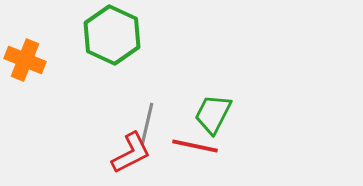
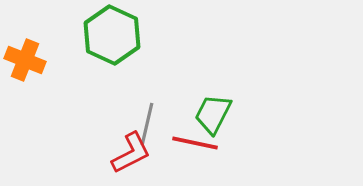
red line: moved 3 px up
